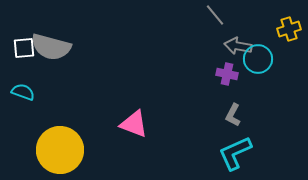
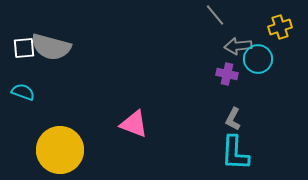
yellow cross: moved 9 px left, 2 px up
gray arrow: rotated 16 degrees counterclockwise
gray L-shape: moved 4 px down
cyan L-shape: rotated 63 degrees counterclockwise
